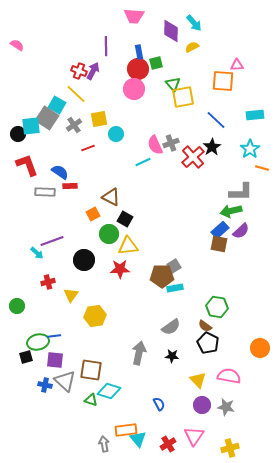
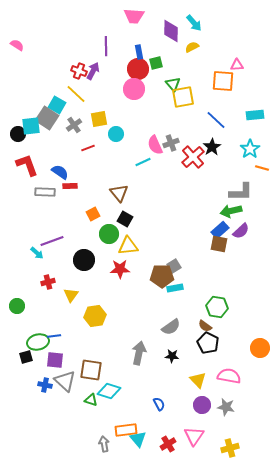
brown triangle at (111, 197): moved 8 px right, 4 px up; rotated 24 degrees clockwise
